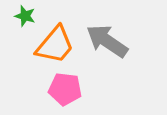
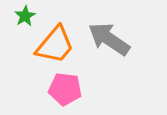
green star: rotated 25 degrees clockwise
gray arrow: moved 2 px right, 2 px up
